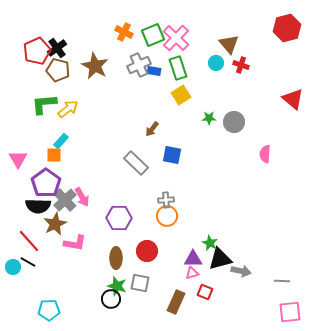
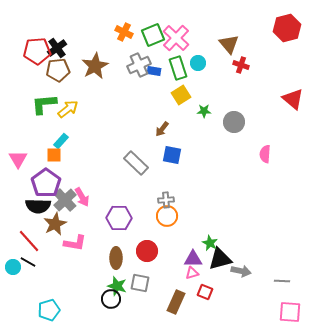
red pentagon at (37, 51): rotated 20 degrees clockwise
cyan circle at (216, 63): moved 18 px left
brown star at (95, 66): rotated 16 degrees clockwise
brown pentagon at (58, 70): rotated 20 degrees counterclockwise
green star at (209, 118): moved 5 px left, 7 px up
brown arrow at (152, 129): moved 10 px right
cyan pentagon at (49, 310): rotated 15 degrees counterclockwise
pink square at (290, 312): rotated 10 degrees clockwise
